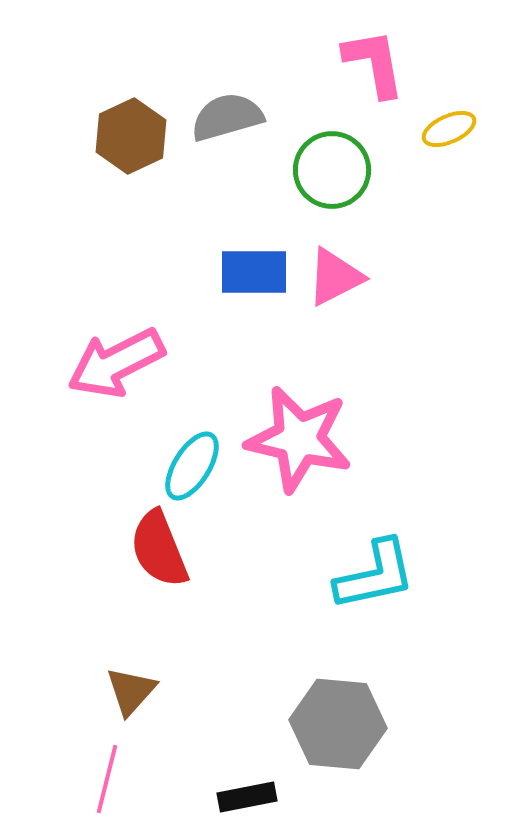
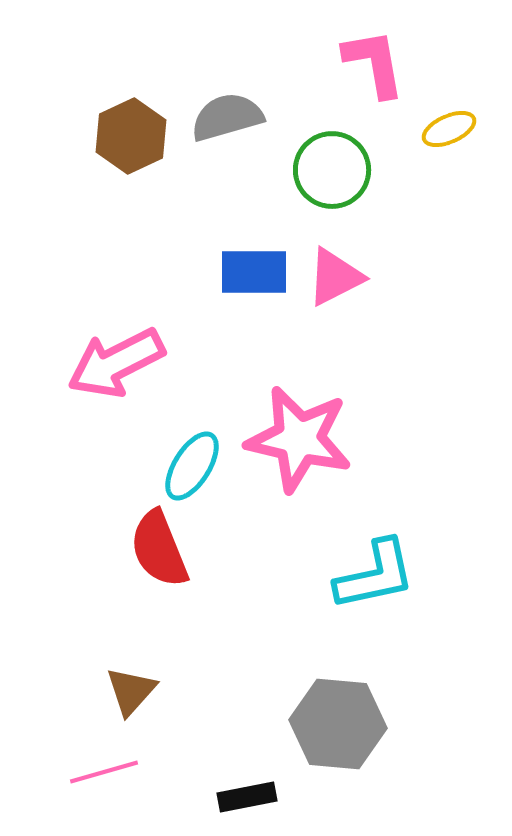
pink line: moved 3 px left, 7 px up; rotated 60 degrees clockwise
